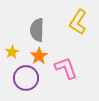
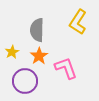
purple circle: moved 1 px left, 3 px down
